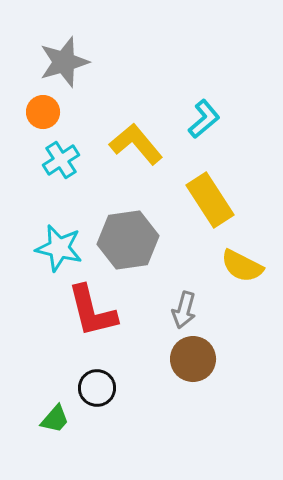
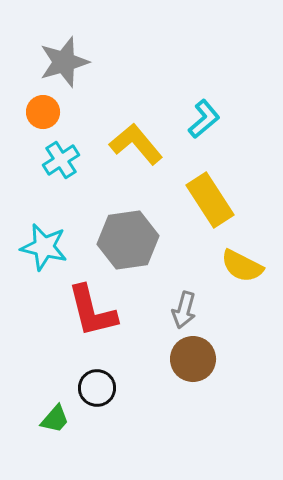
cyan star: moved 15 px left, 1 px up
